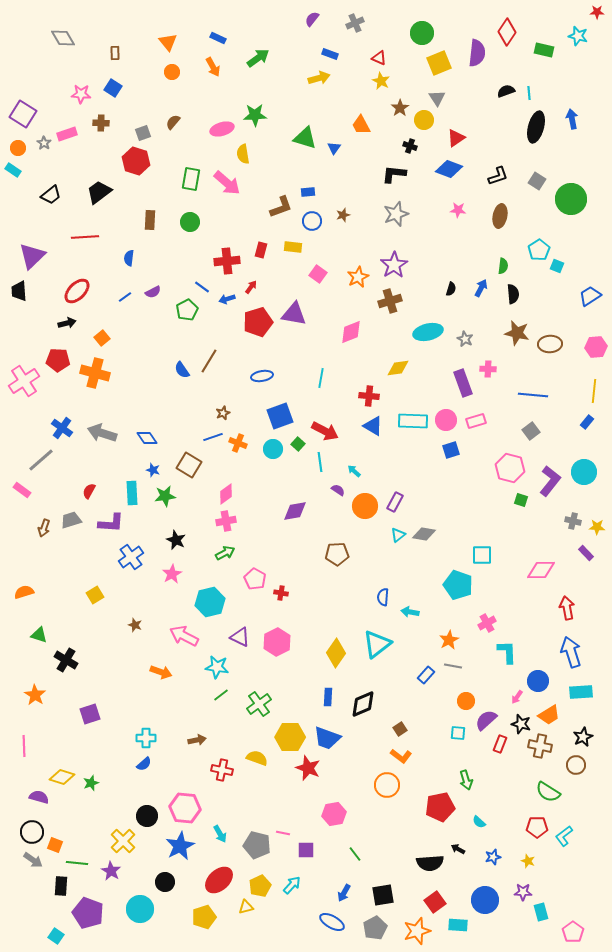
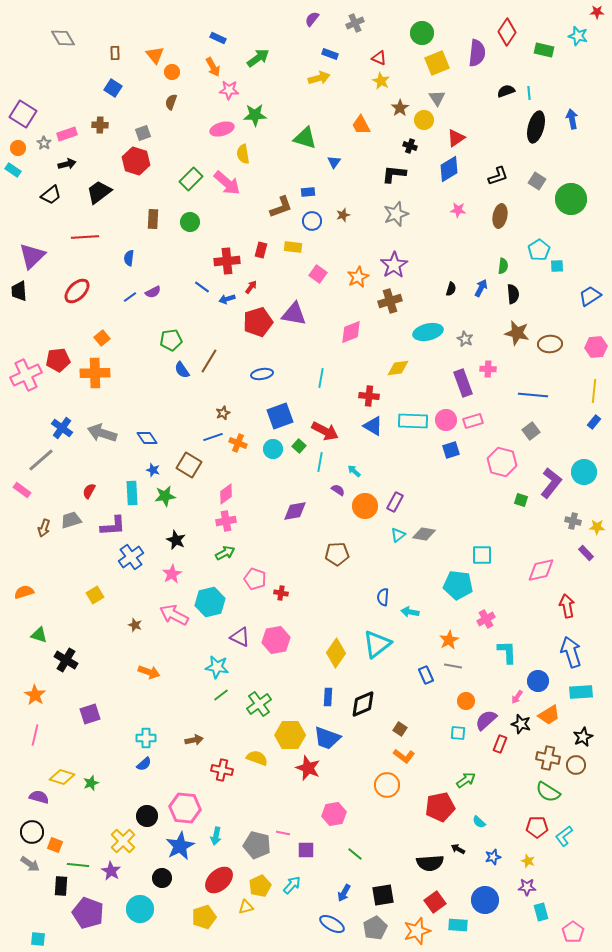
orange triangle at (168, 42): moved 13 px left, 13 px down
yellow square at (439, 63): moved 2 px left
pink star at (81, 94): moved 148 px right, 4 px up
brown semicircle at (173, 122): moved 2 px left, 20 px up; rotated 21 degrees counterclockwise
brown cross at (101, 123): moved 1 px left, 2 px down
blue triangle at (334, 148): moved 14 px down
blue diamond at (449, 169): rotated 52 degrees counterclockwise
green rectangle at (191, 179): rotated 35 degrees clockwise
brown rectangle at (150, 220): moved 3 px right, 1 px up
cyan square at (557, 266): rotated 24 degrees counterclockwise
blue line at (125, 297): moved 5 px right
green pentagon at (187, 310): moved 16 px left, 30 px down; rotated 20 degrees clockwise
black arrow at (67, 323): moved 159 px up
red pentagon at (58, 360): rotated 10 degrees counterclockwise
orange cross at (95, 373): rotated 16 degrees counterclockwise
blue ellipse at (262, 376): moved 2 px up
pink cross at (24, 381): moved 2 px right, 6 px up; rotated 8 degrees clockwise
pink rectangle at (476, 421): moved 3 px left
blue rectangle at (587, 422): moved 7 px right
green square at (298, 444): moved 1 px right, 2 px down
cyan line at (320, 462): rotated 18 degrees clockwise
pink hexagon at (510, 468): moved 8 px left, 6 px up
purple L-shape at (550, 481): moved 1 px right, 2 px down
purple L-shape at (111, 523): moved 2 px right, 3 px down; rotated 8 degrees counterclockwise
pink diamond at (541, 570): rotated 12 degrees counterclockwise
pink pentagon at (255, 579): rotated 10 degrees counterclockwise
cyan pentagon at (458, 585): rotated 12 degrees counterclockwise
red arrow at (567, 608): moved 2 px up
pink cross at (487, 623): moved 1 px left, 4 px up
pink arrow at (184, 636): moved 10 px left, 21 px up
pink hexagon at (277, 642): moved 1 px left, 2 px up; rotated 16 degrees clockwise
orange arrow at (161, 672): moved 12 px left
blue rectangle at (426, 675): rotated 66 degrees counterclockwise
brown square at (400, 729): rotated 24 degrees counterclockwise
yellow hexagon at (290, 737): moved 2 px up
brown arrow at (197, 740): moved 3 px left
pink line at (24, 746): moved 11 px right, 11 px up; rotated 15 degrees clockwise
brown cross at (540, 746): moved 8 px right, 12 px down
orange L-shape at (401, 756): moved 3 px right
green arrow at (466, 780): rotated 108 degrees counterclockwise
cyan arrow at (220, 834): moved 4 px left, 2 px down; rotated 42 degrees clockwise
green line at (355, 854): rotated 14 degrees counterclockwise
gray arrow at (33, 860): moved 3 px left, 4 px down
green line at (77, 863): moved 1 px right, 2 px down
black circle at (165, 882): moved 3 px left, 4 px up
purple star at (523, 892): moved 4 px right, 5 px up
blue ellipse at (332, 922): moved 2 px down
cyan square at (56, 936): moved 18 px left, 3 px down; rotated 28 degrees counterclockwise
